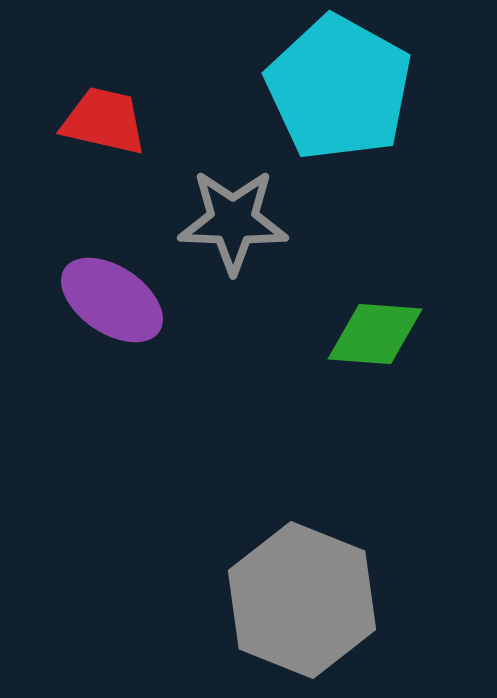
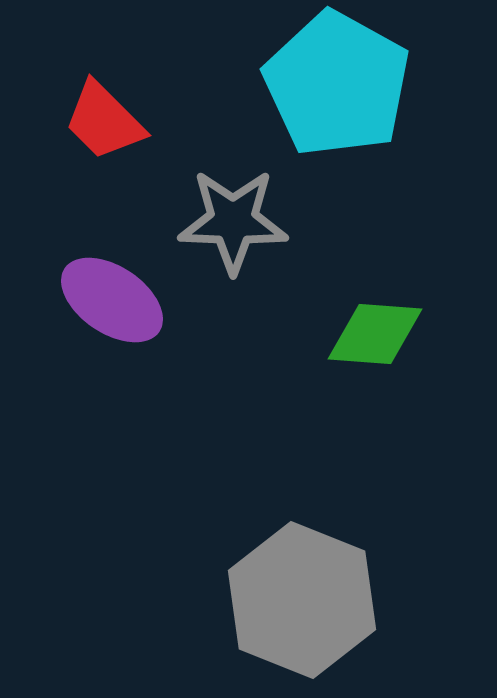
cyan pentagon: moved 2 px left, 4 px up
red trapezoid: rotated 148 degrees counterclockwise
